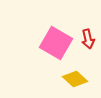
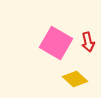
red arrow: moved 3 px down
